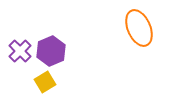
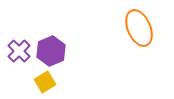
purple cross: moved 1 px left
